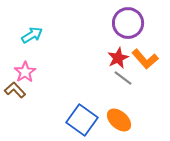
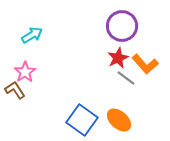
purple circle: moved 6 px left, 3 px down
orange L-shape: moved 5 px down
gray line: moved 3 px right
brown L-shape: rotated 10 degrees clockwise
